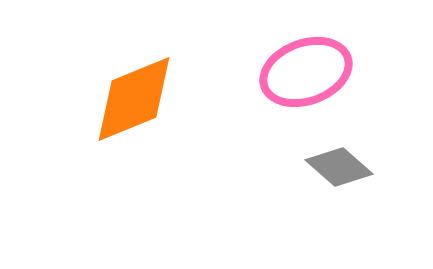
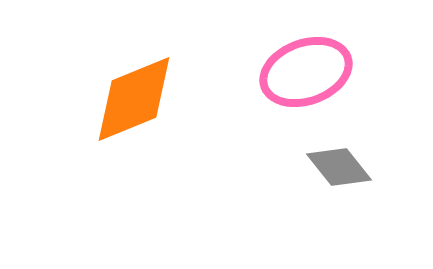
gray diamond: rotated 10 degrees clockwise
